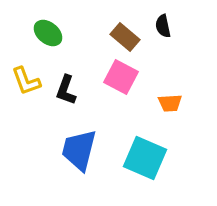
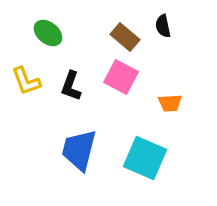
black L-shape: moved 5 px right, 4 px up
